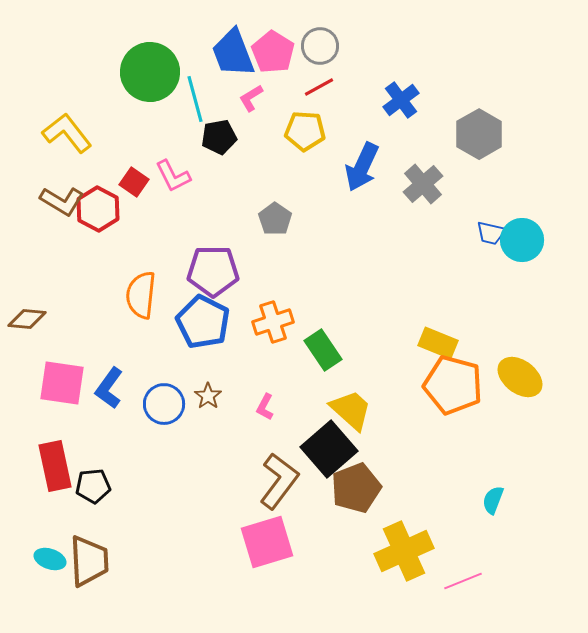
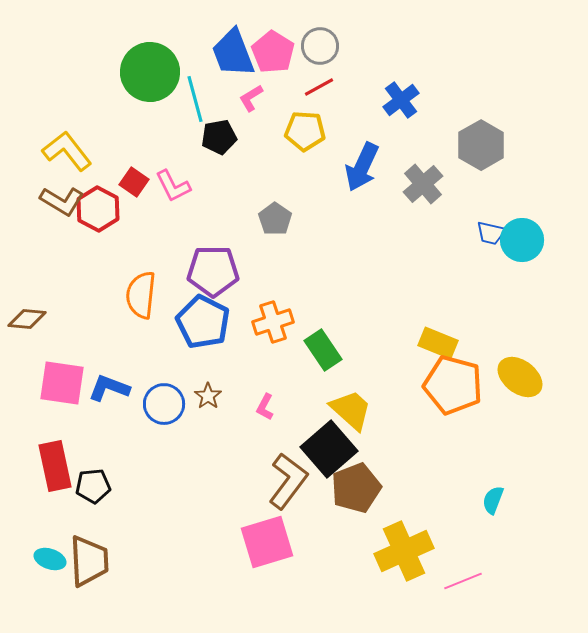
yellow L-shape at (67, 133): moved 18 px down
gray hexagon at (479, 134): moved 2 px right, 11 px down
pink L-shape at (173, 176): moved 10 px down
blue L-shape at (109, 388): rotated 75 degrees clockwise
brown L-shape at (279, 481): moved 9 px right
